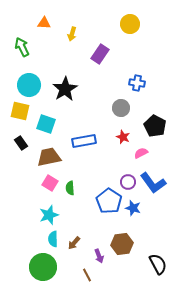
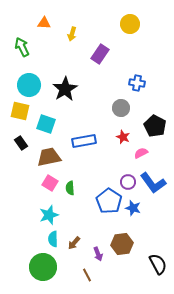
purple arrow: moved 1 px left, 2 px up
